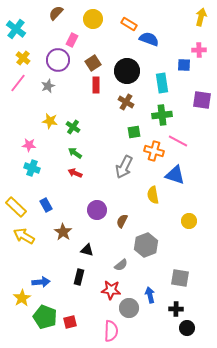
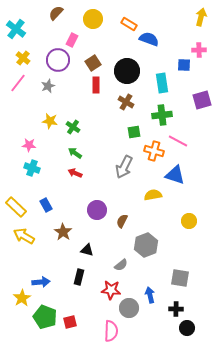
purple square at (202, 100): rotated 24 degrees counterclockwise
yellow semicircle at (153, 195): rotated 90 degrees clockwise
